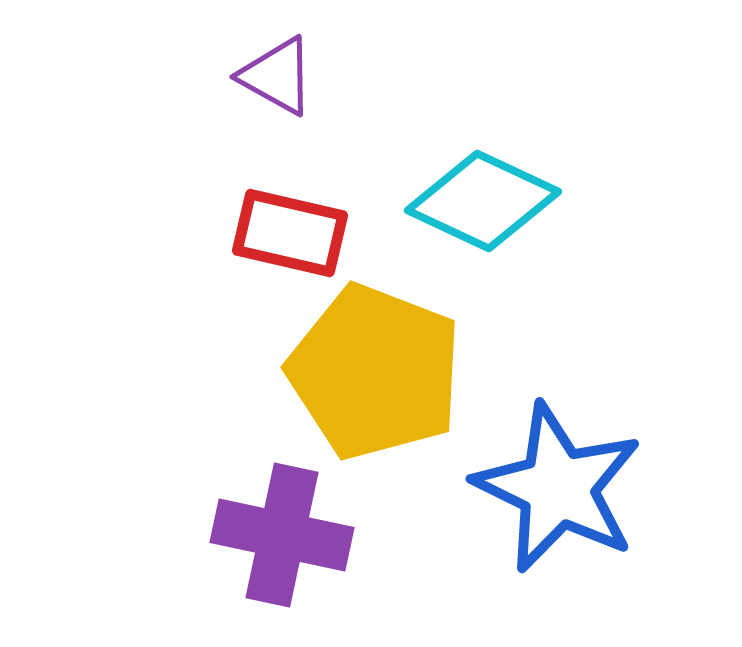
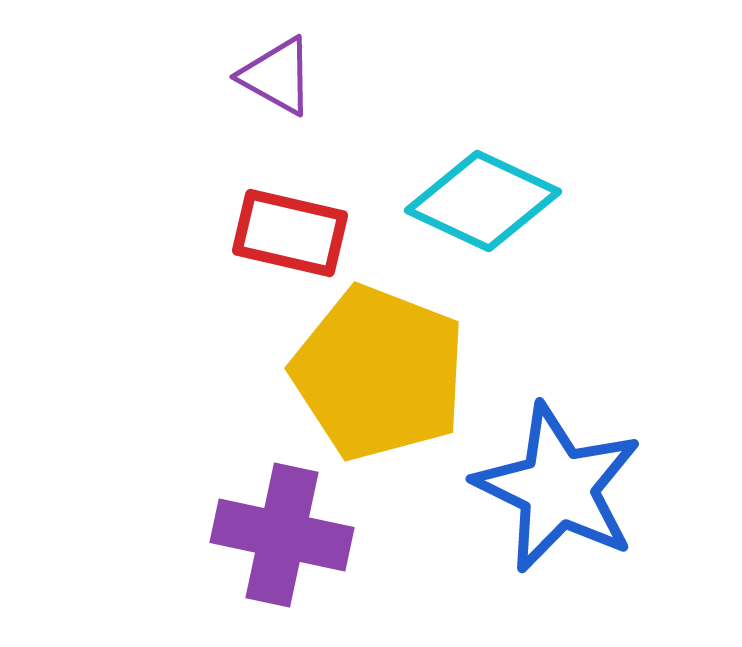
yellow pentagon: moved 4 px right, 1 px down
